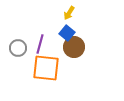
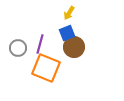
blue square: rotated 28 degrees clockwise
orange square: rotated 16 degrees clockwise
